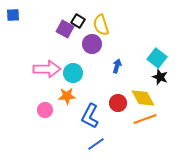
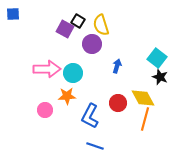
blue square: moved 1 px up
orange line: rotated 55 degrees counterclockwise
blue line: moved 1 px left, 2 px down; rotated 54 degrees clockwise
